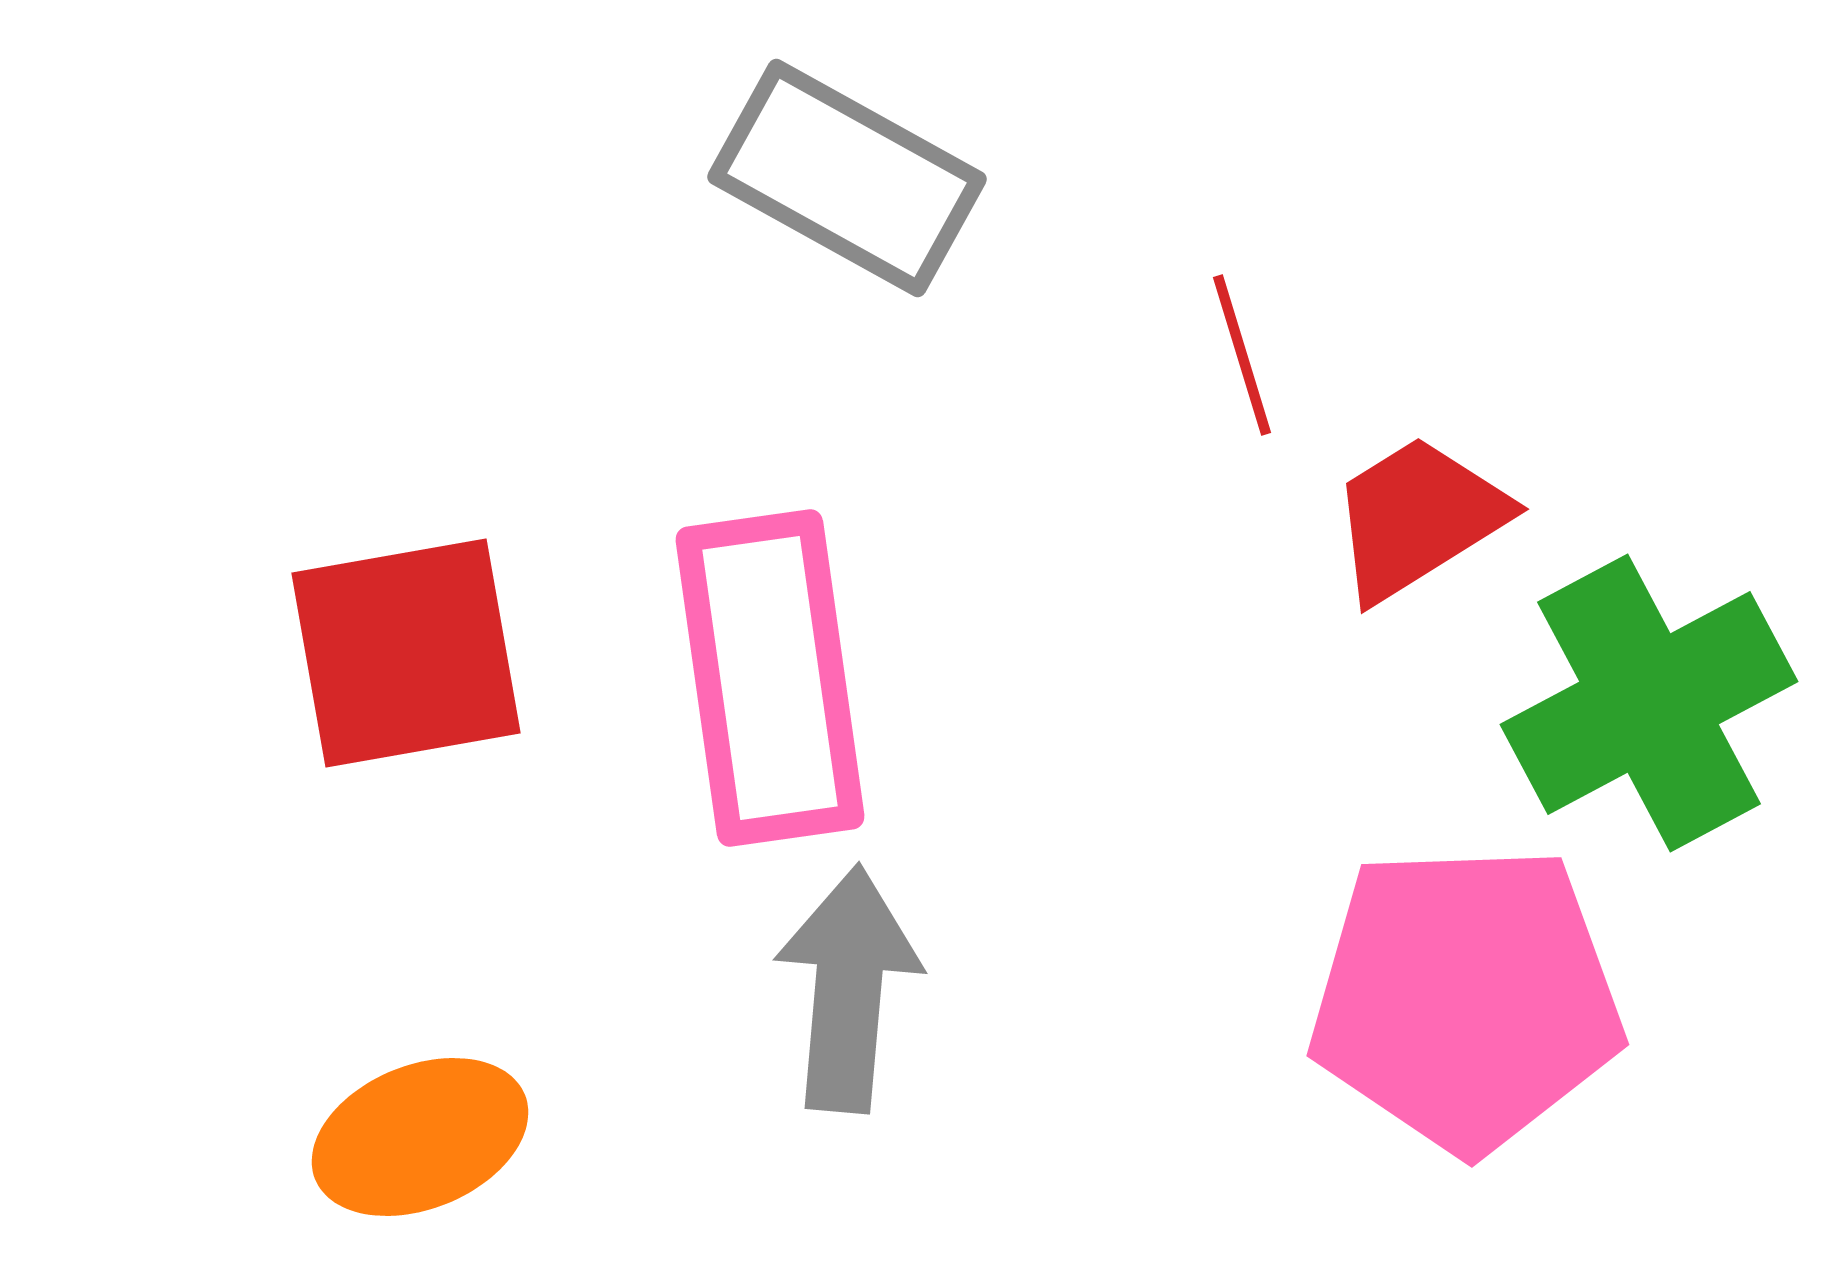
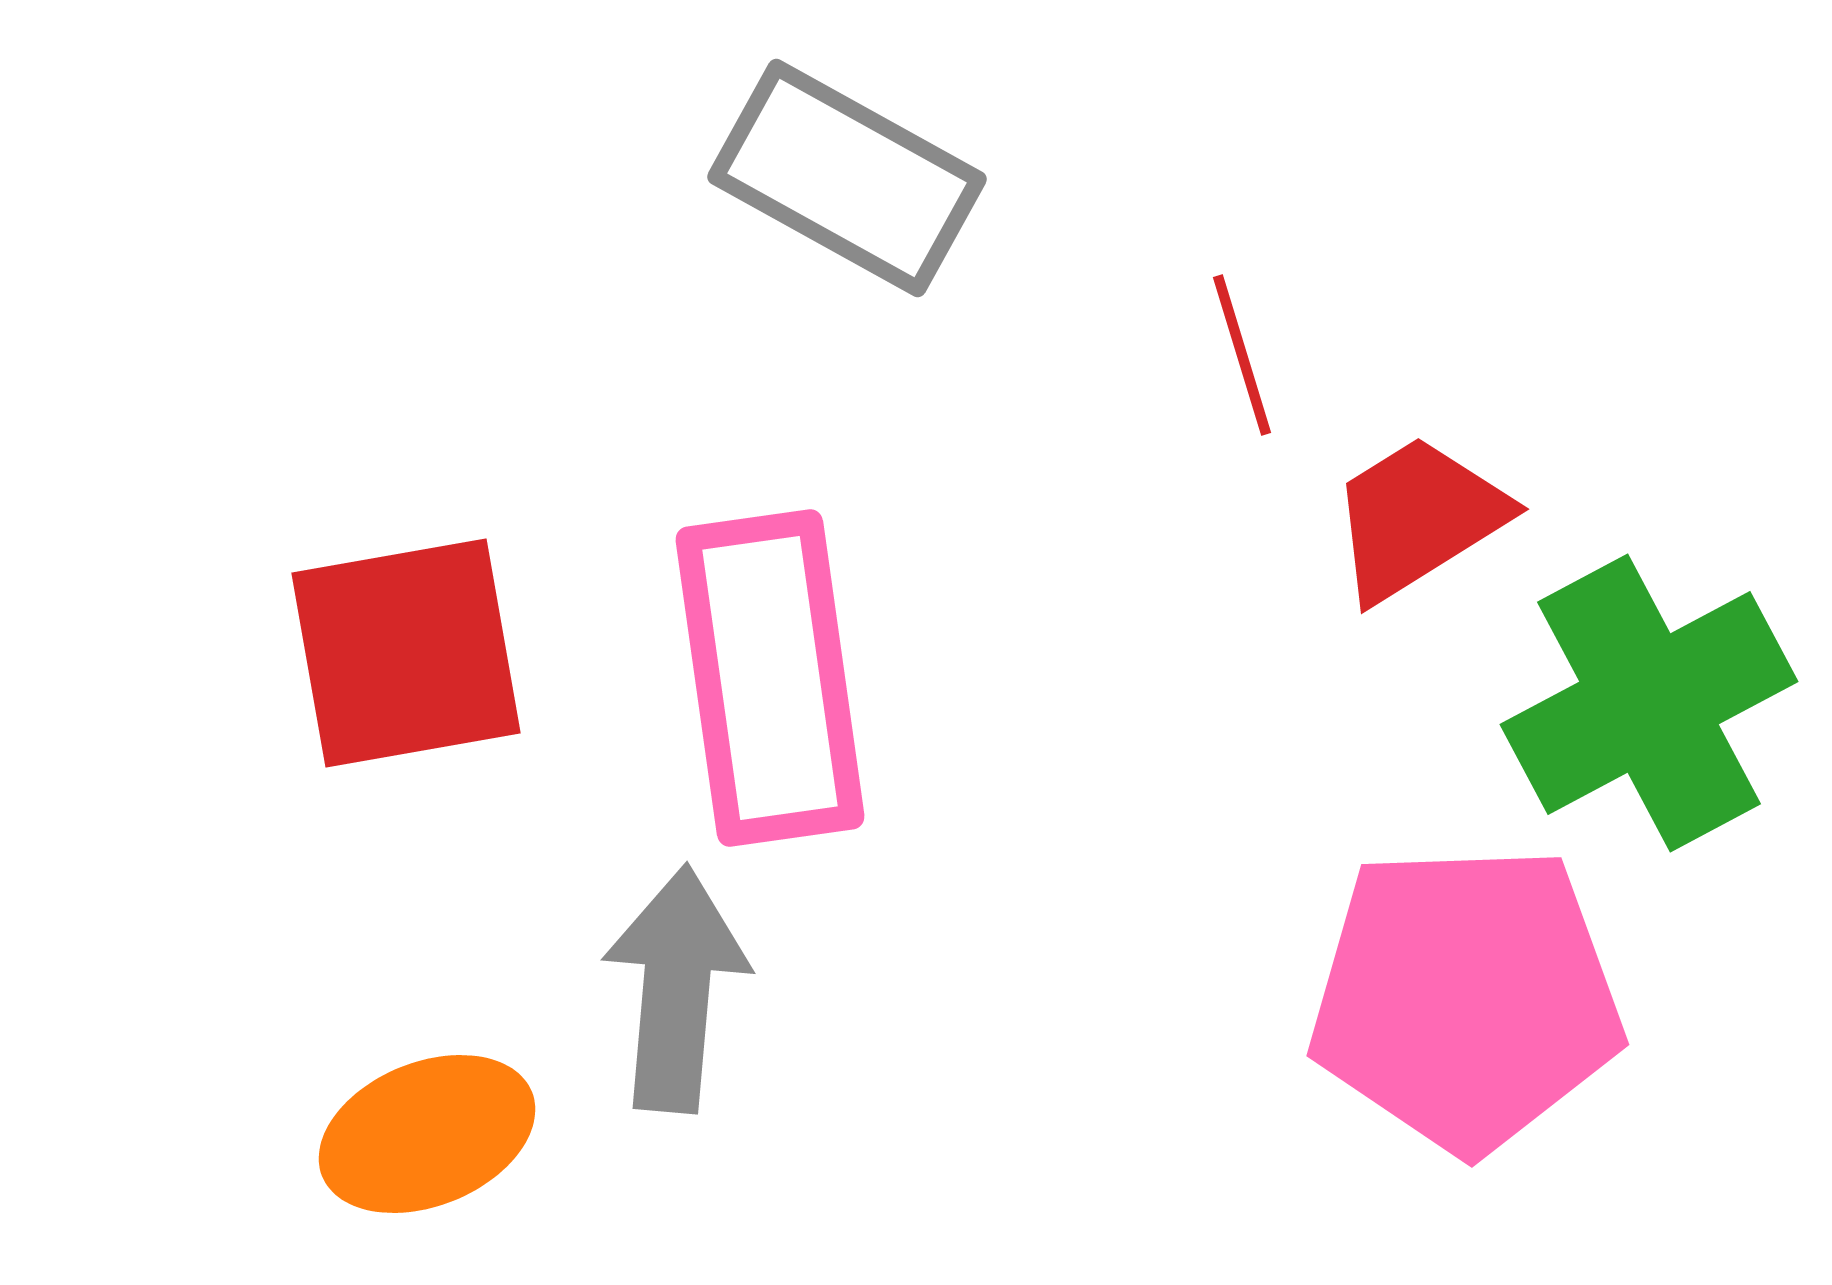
gray arrow: moved 172 px left
orange ellipse: moved 7 px right, 3 px up
